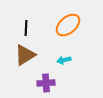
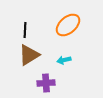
black line: moved 1 px left, 2 px down
brown triangle: moved 4 px right
